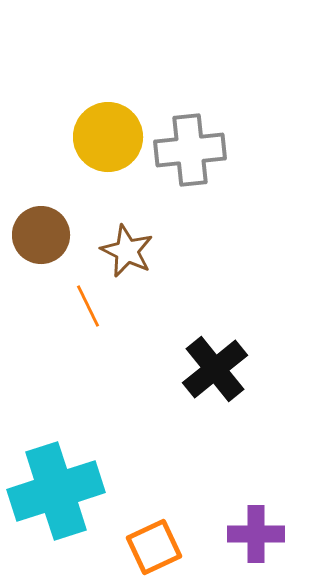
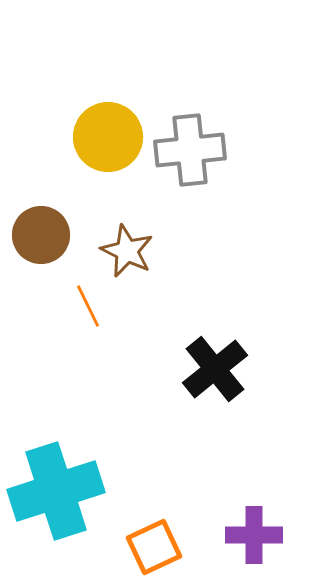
purple cross: moved 2 px left, 1 px down
